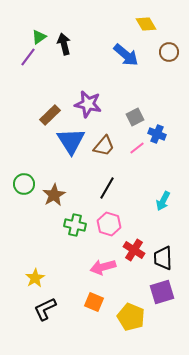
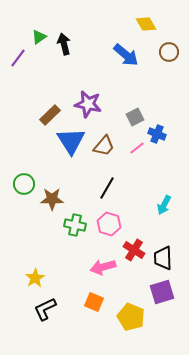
purple line: moved 10 px left, 1 px down
brown star: moved 2 px left, 4 px down; rotated 30 degrees clockwise
cyan arrow: moved 1 px right, 4 px down
